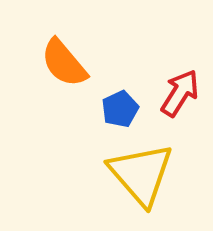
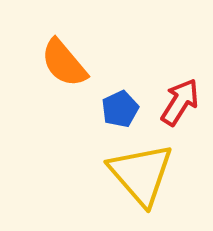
red arrow: moved 9 px down
